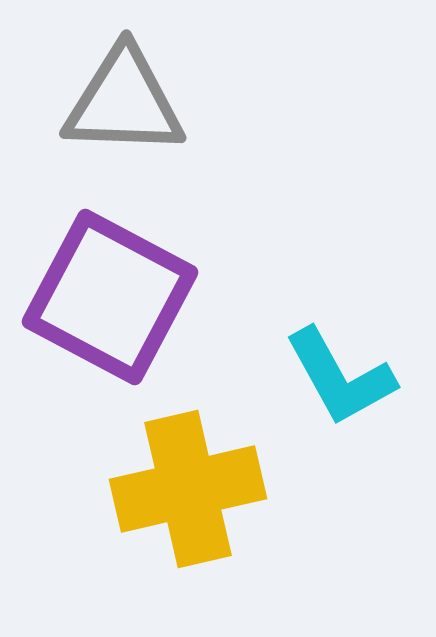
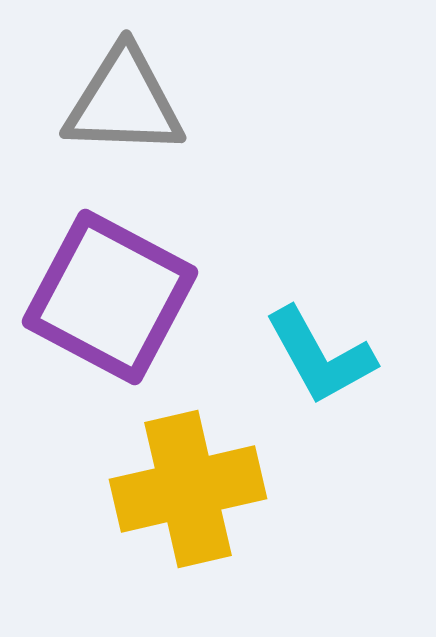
cyan L-shape: moved 20 px left, 21 px up
